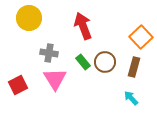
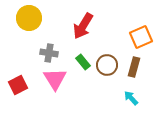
red arrow: rotated 128 degrees counterclockwise
orange square: rotated 20 degrees clockwise
brown circle: moved 2 px right, 3 px down
